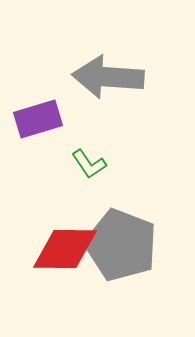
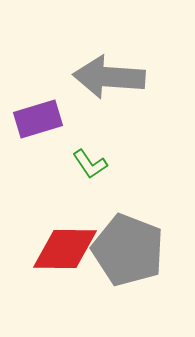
gray arrow: moved 1 px right
green L-shape: moved 1 px right
gray pentagon: moved 7 px right, 5 px down
